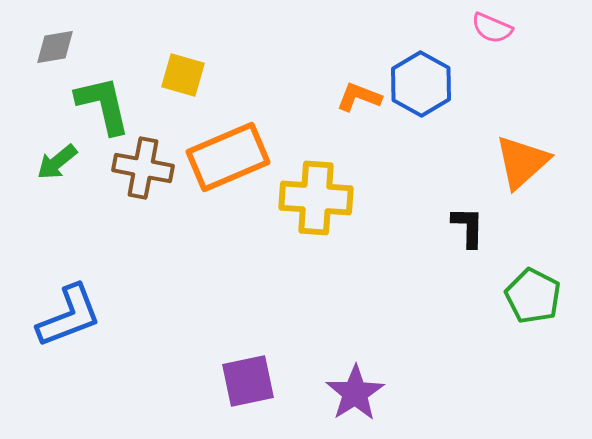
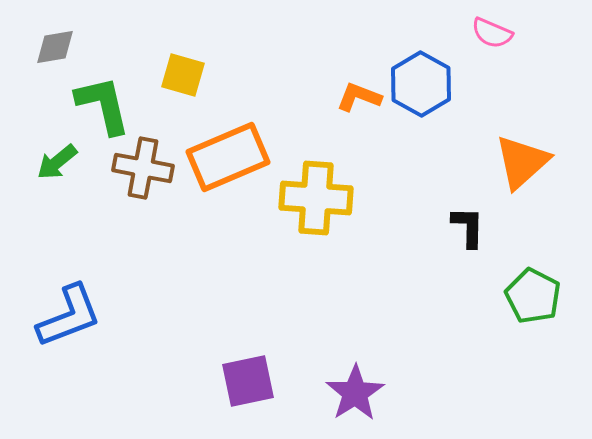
pink semicircle: moved 5 px down
